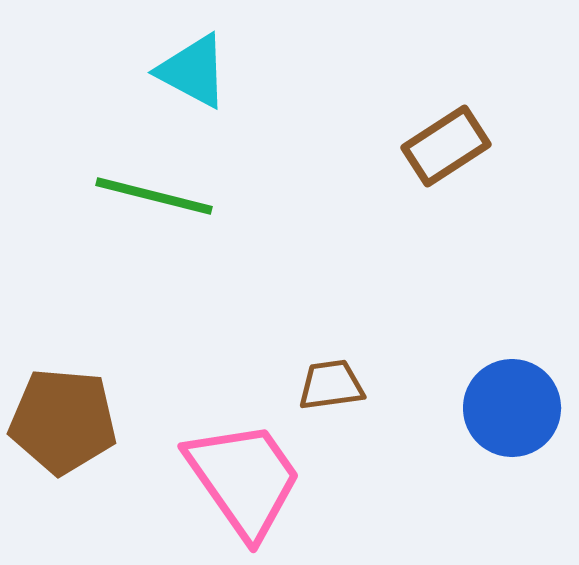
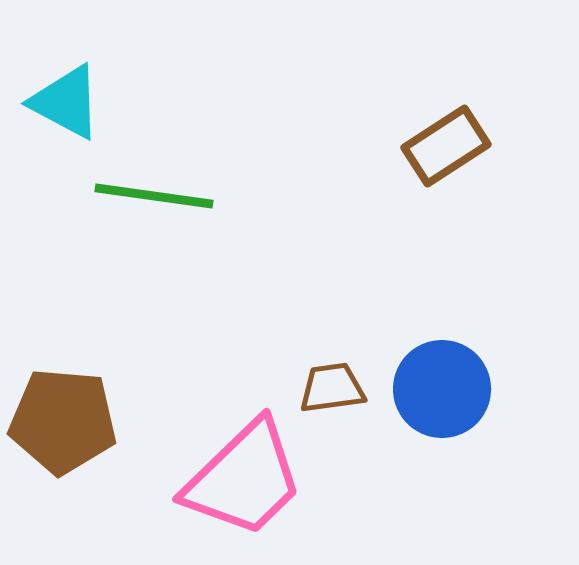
cyan triangle: moved 127 px left, 31 px down
green line: rotated 6 degrees counterclockwise
brown trapezoid: moved 1 px right, 3 px down
blue circle: moved 70 px left, 19 px up
pink trapezoid: rotated 81 degrees clockwise
